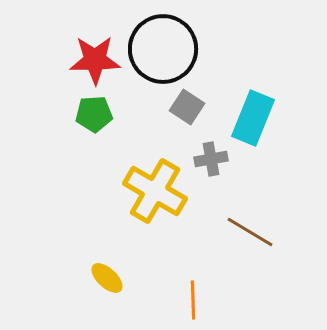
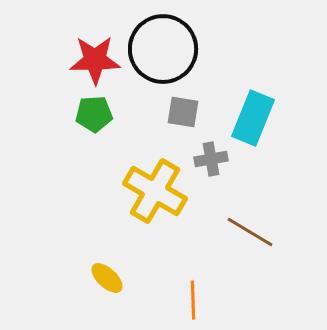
gray square: moved 4 px left, 5 px down; rotated 24 degrees counterclockwise
